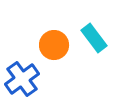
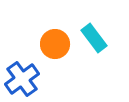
orange circle: moved 1 px right, 1 px up
